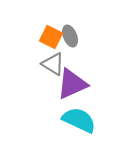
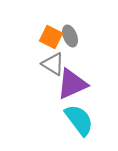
cyan semicircle: rotated 28 degrees clockwise
